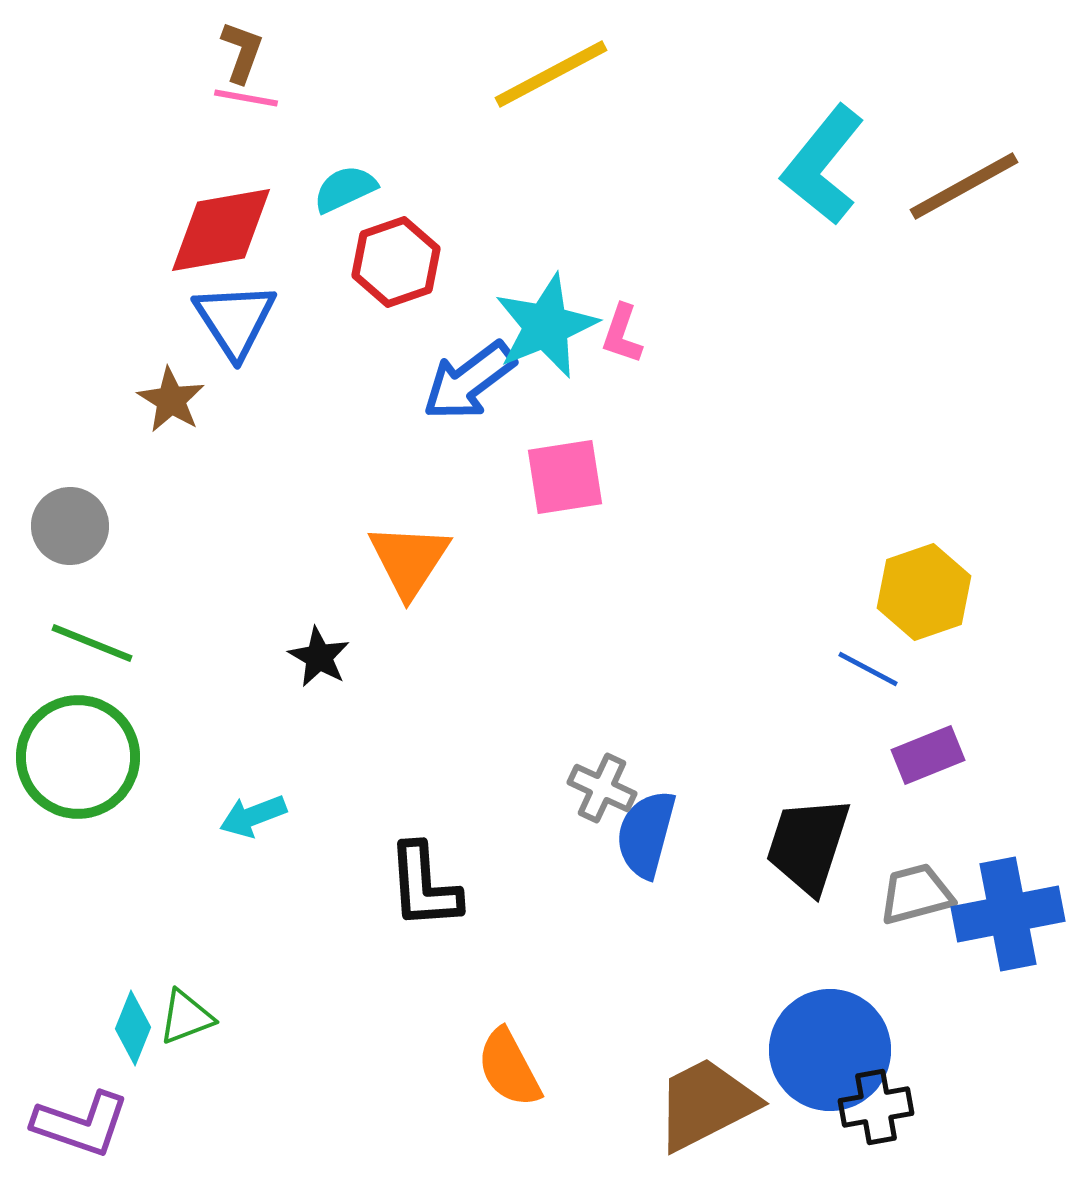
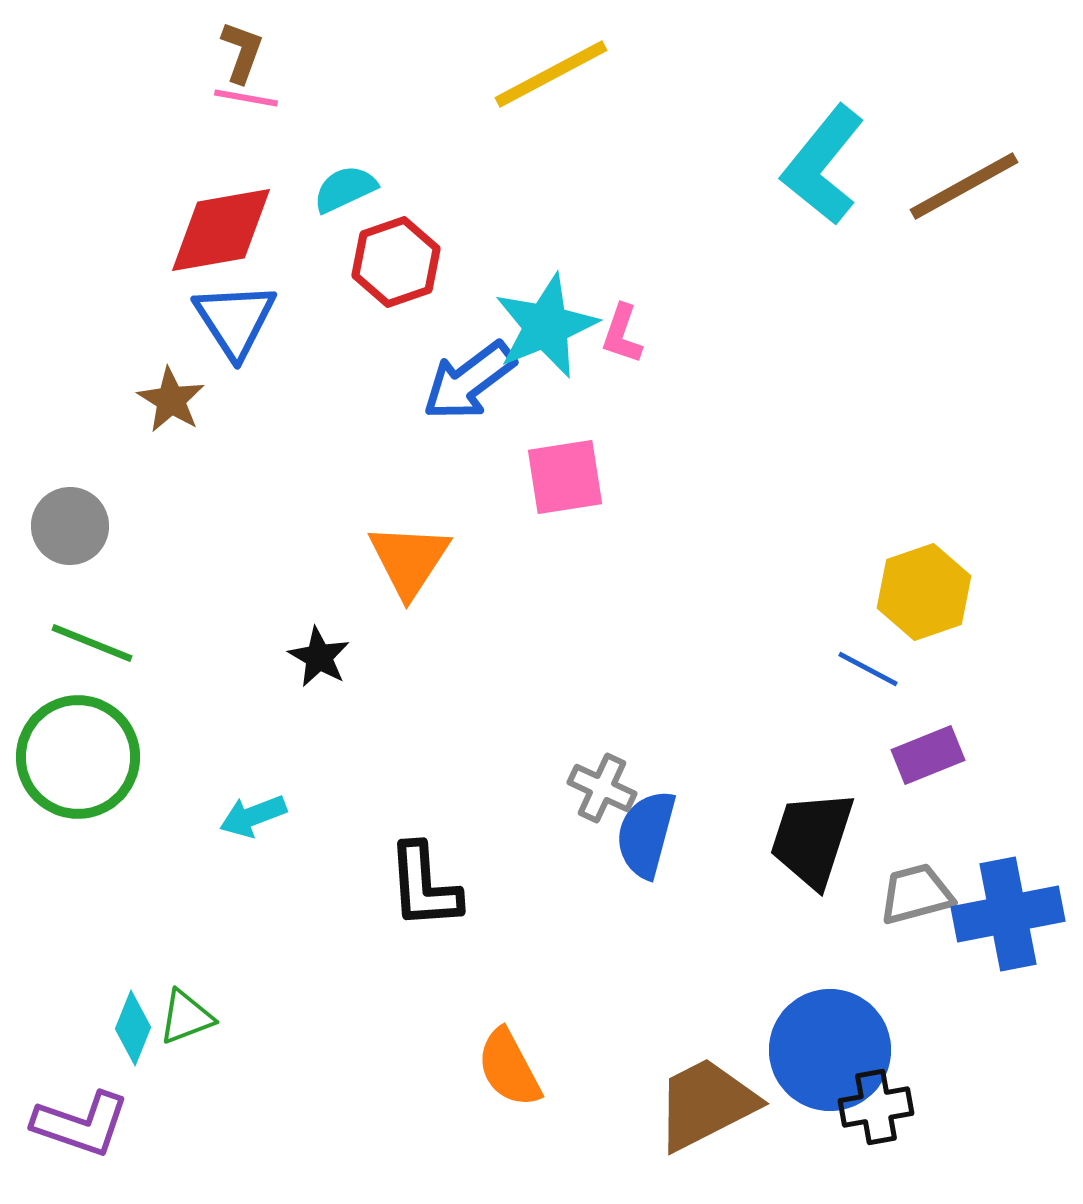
black trapezoid: moved 4 px right, 6 px up
